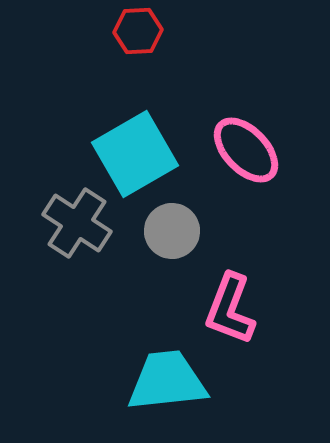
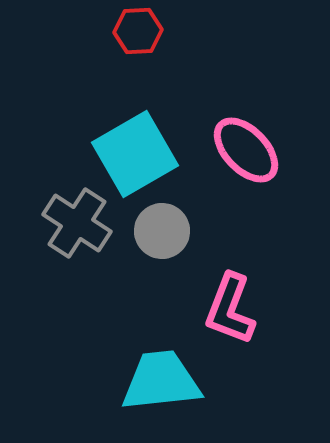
gray circle: moved 10 px left
cyan trapezoid: moved 6 px left
